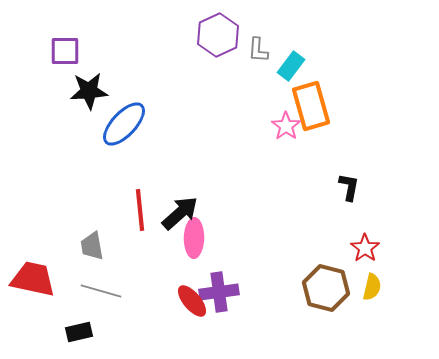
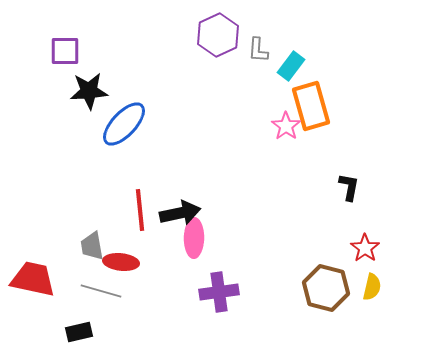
black arrow: rotated 30 degrees clockwise
red ellipse: moved 71 px left, 39 px up; rotated 44 degrees counterclockwise
